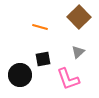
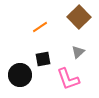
orange line: rotated 49 degrees counterclockwise
